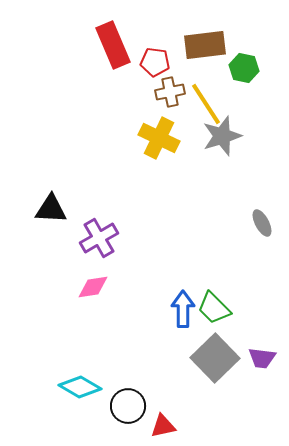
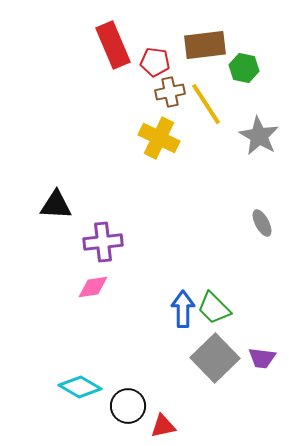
gray star: moved 37 px right; rotated 24 degrees counterclockwise
black triangle: moved 5 px right, 4 px up
purple cross: moved 4 px right, 4 px down; rotated 24 degrees clockwise
